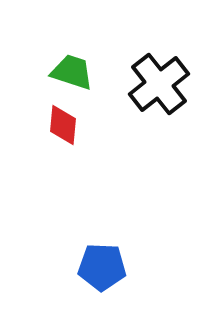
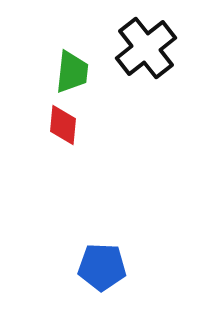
green trapezoid: rotated 78 degrees clockwise
black cross: moved 13 px left, 36 px up
